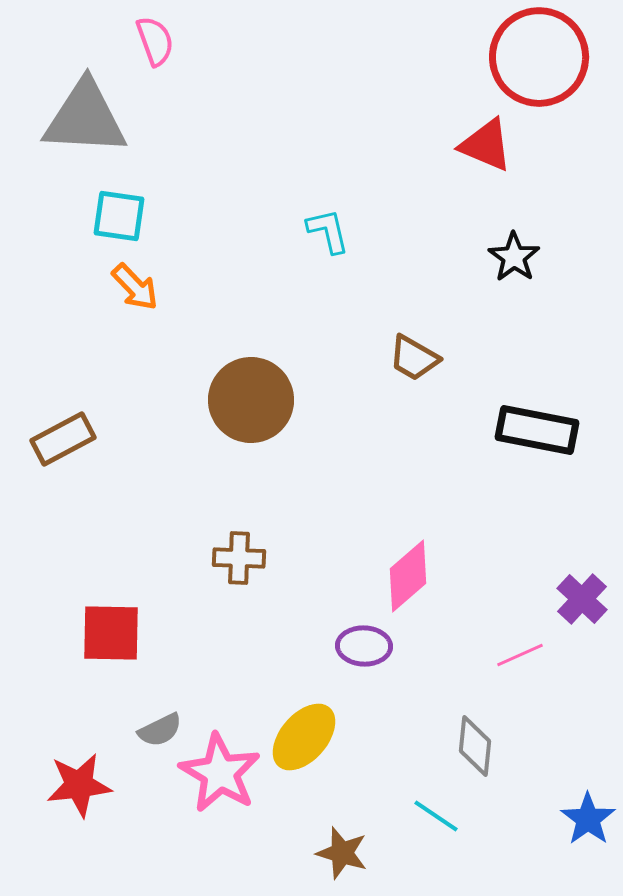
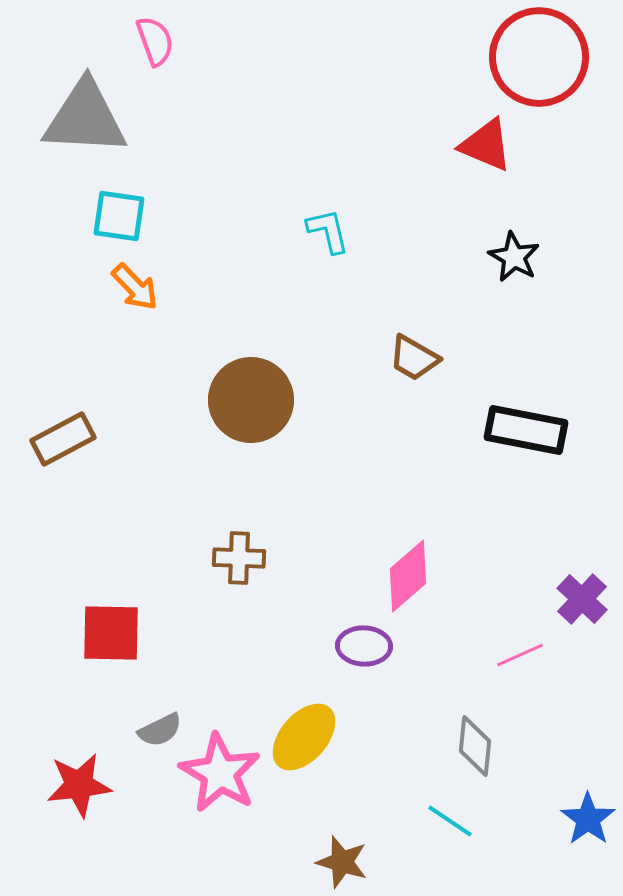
black star: rotated 6 degrees counterclockwise
black rectangle: moved 11 px left
cyan line: moved 14 px right, 5 px down
brown star: moved 9 px down
